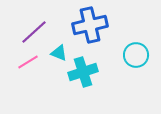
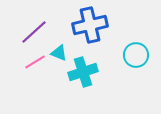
pink line: moved 7 px right
